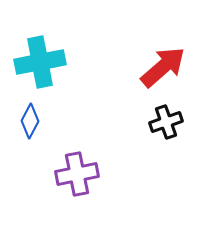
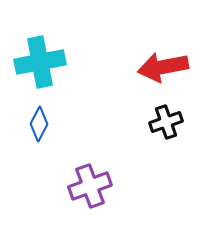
red arrow: rotated 150 degrees counterclockwise
blue diamond: moved 9 px right, 3 px down
purple cross: moved 13 px right, 12 px down; rotated 9 degrees counterclockwise
